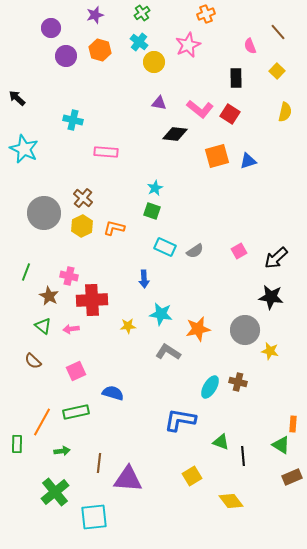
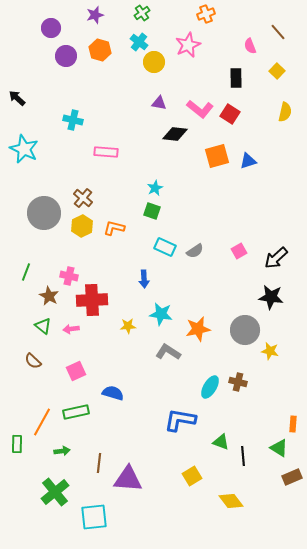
green triangle at (281, 445): moved 2 px left, 3 px down
